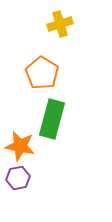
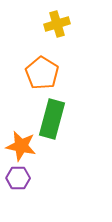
yellow cross: moved 3 px left
orange star: moved 1 px right
purple hexagon: rotated 10 degrees clockwise
